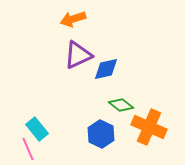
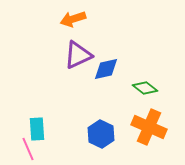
green diamond: moved 24 px right, 17 px up
cyan rectangle: rotated 35 degrees clockwise
